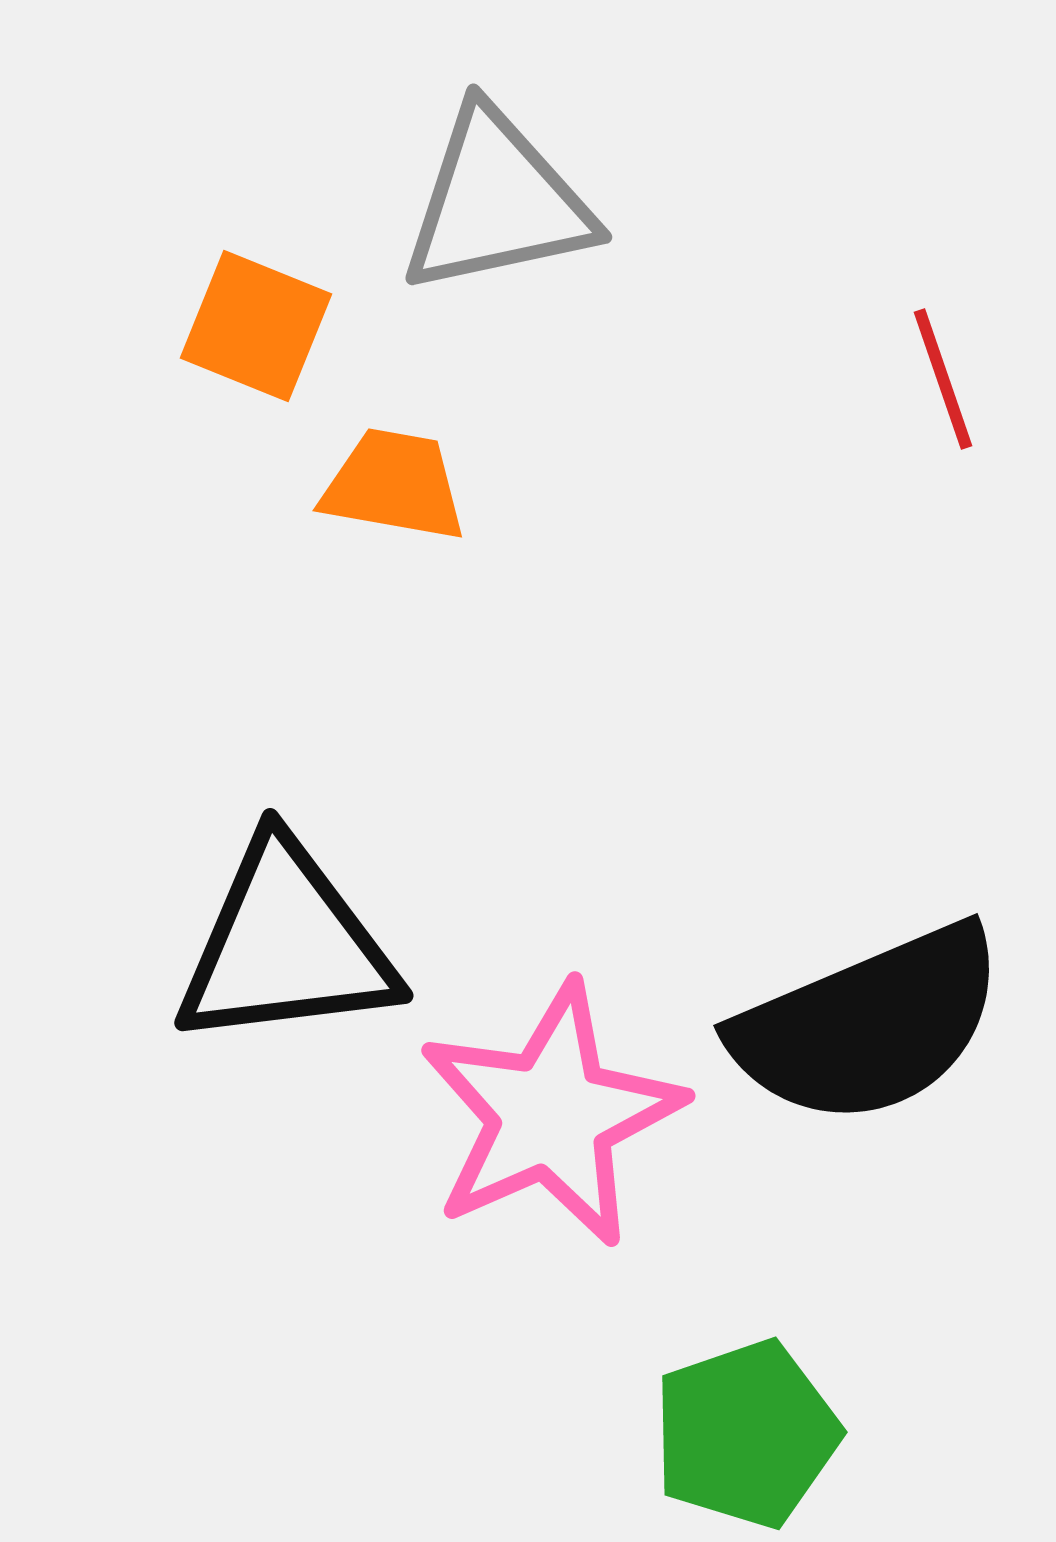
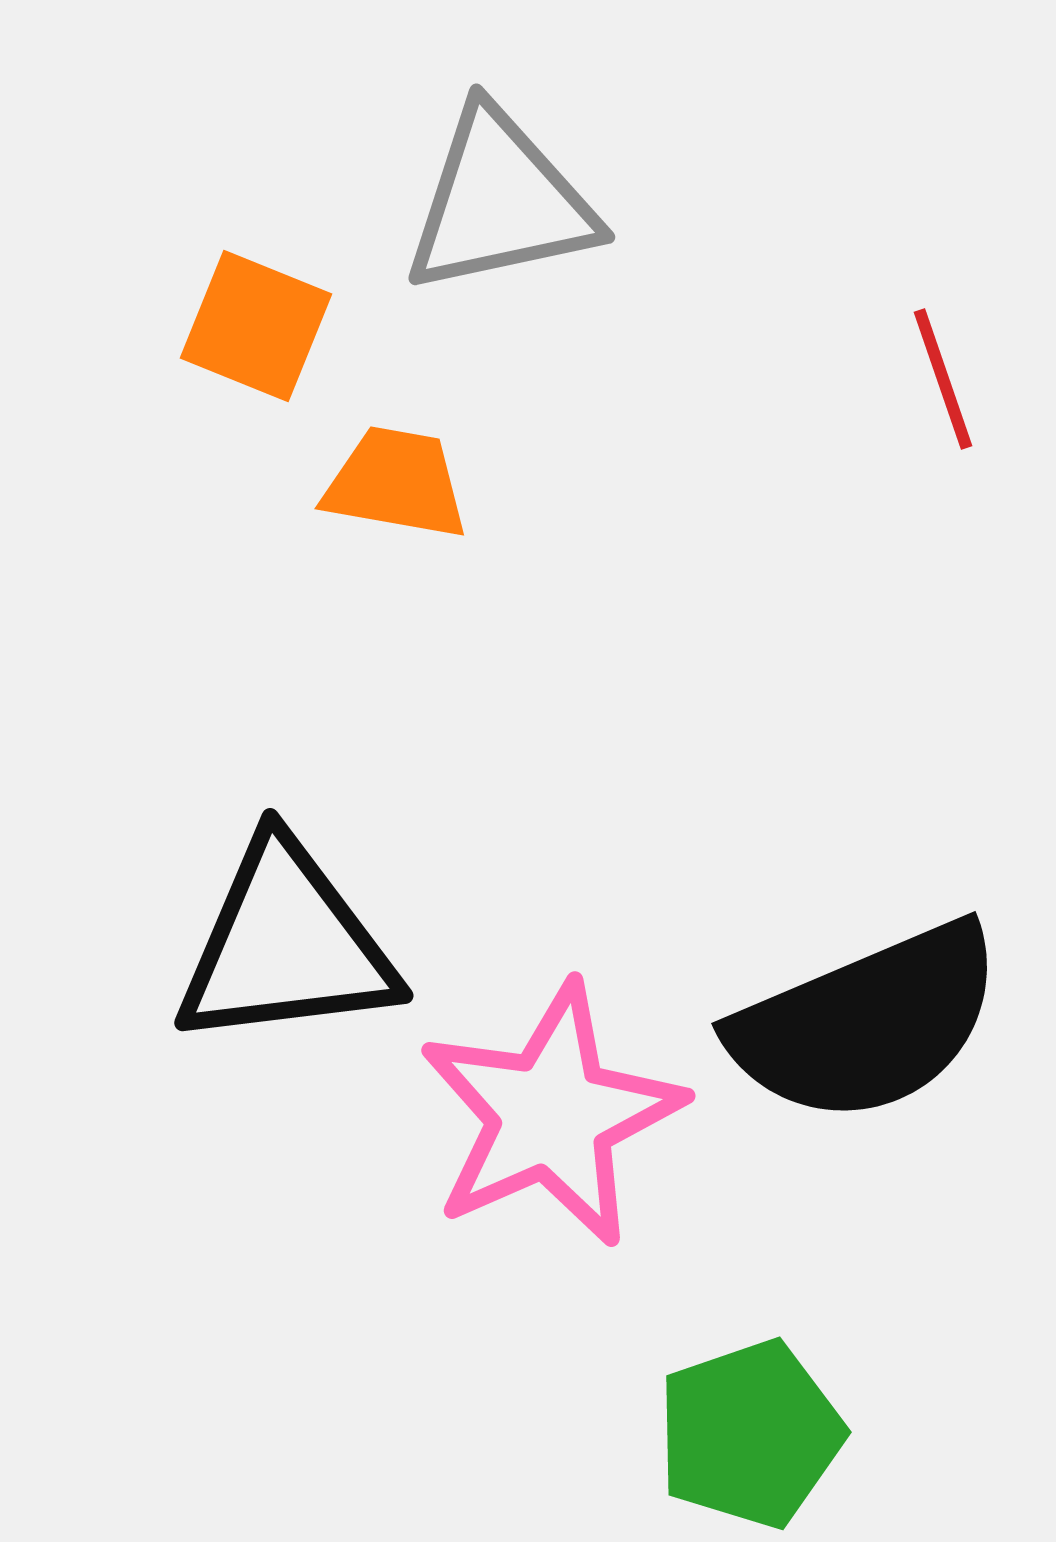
gray triangle: moved 3 px right
orange trapezoid: moved 2 px right, 2 px up
black semicircle: moved 2 px left, 2 px up
green pentagon: moved 4 px right
